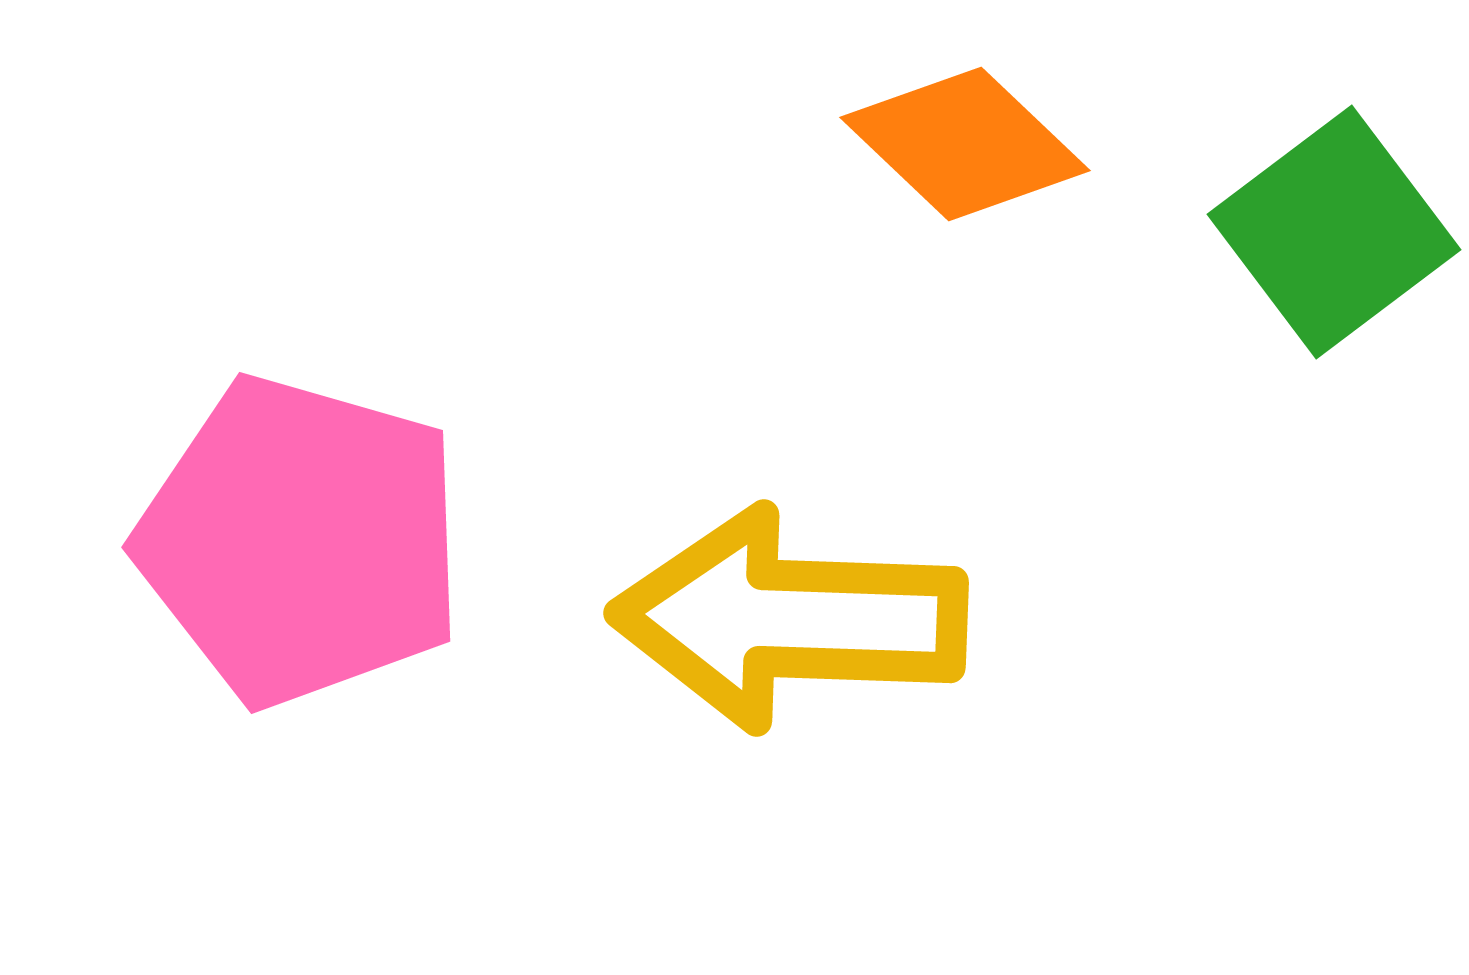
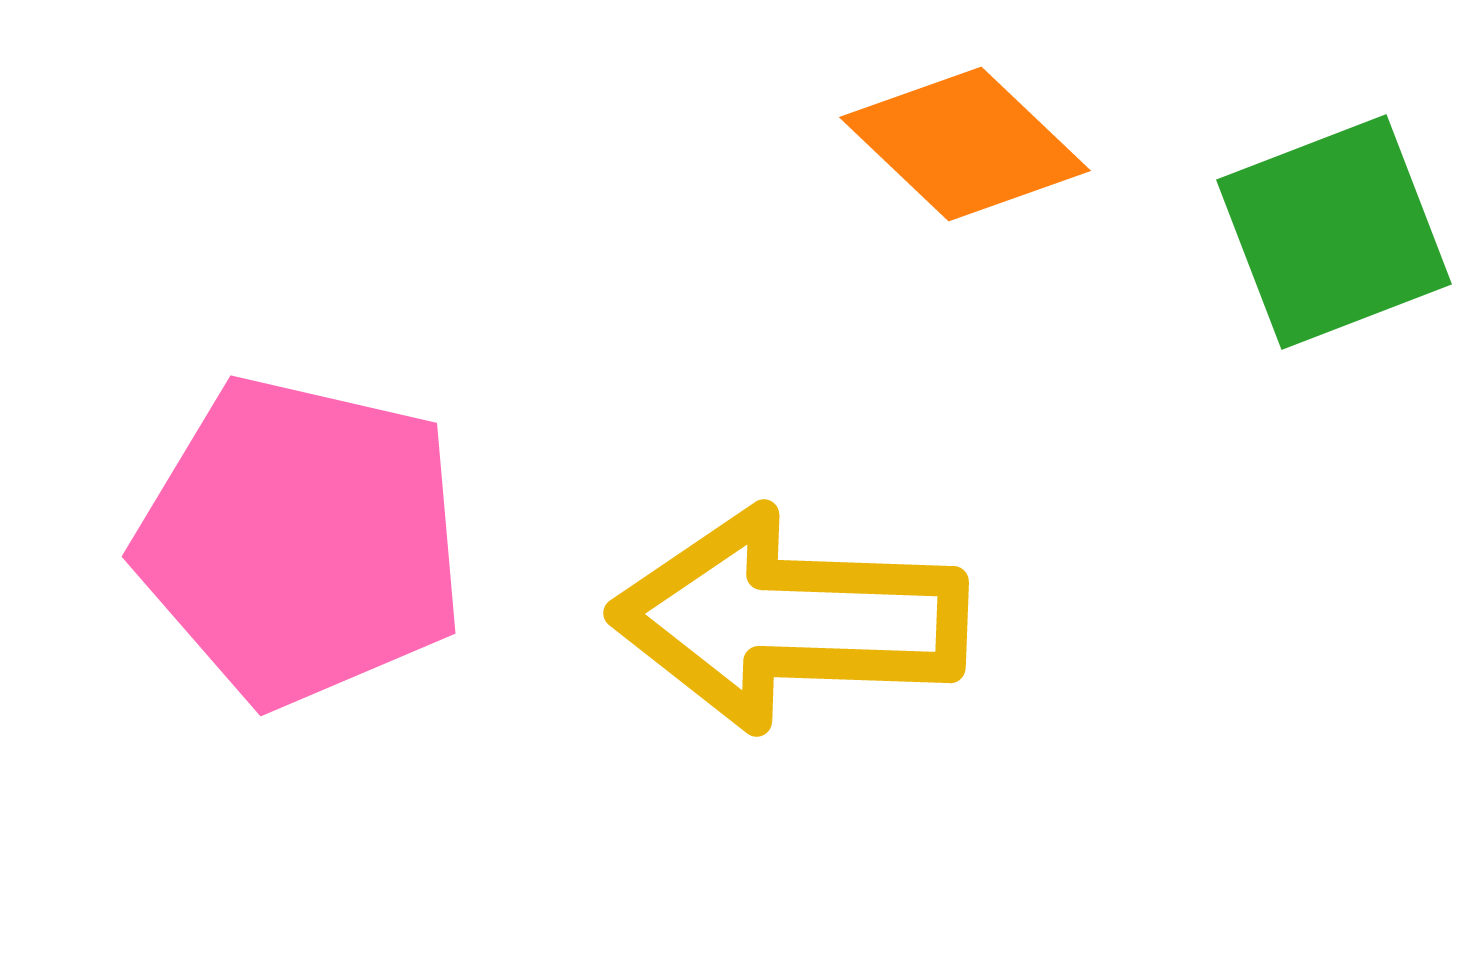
green square: rotated 16 degrees clockwise
pink pentagon: rotated 3 degrees counterclockwise
